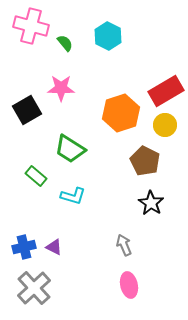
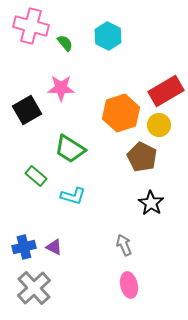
yellow circle: moved 6 px left
brown pentagon: moved 3 px left, 4 px up
